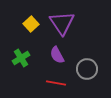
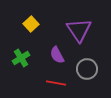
purple triangle: moved 17 px right, 7 px down
